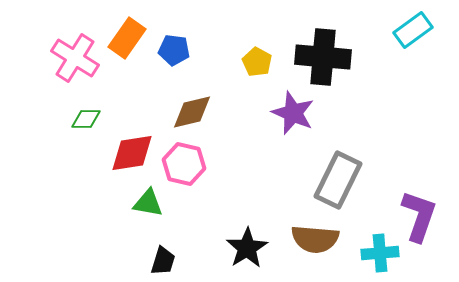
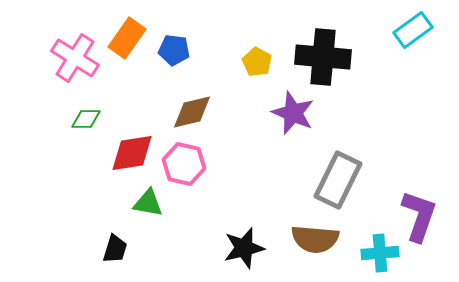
black star: moved 3 px left; rotated 18 degrees clockwise
black trapezoid: moved 48 px left, 12 px up
